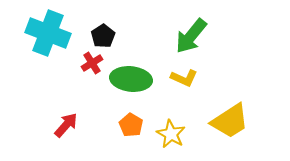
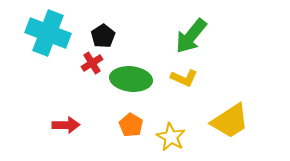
red arrow: rotated 48 degrees clockwise
yellow star: moved 3 px down
